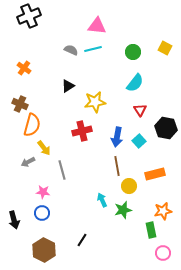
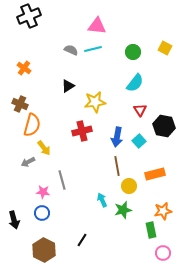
black hexagon: moved 2 px left, 2 px up
gray line: moved 10 px down
